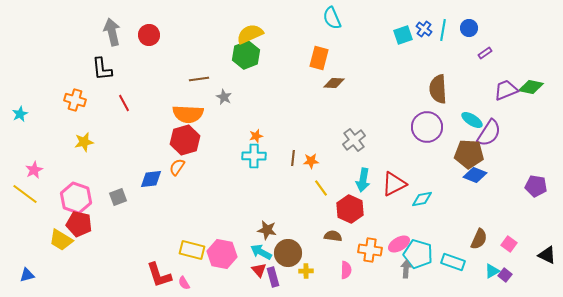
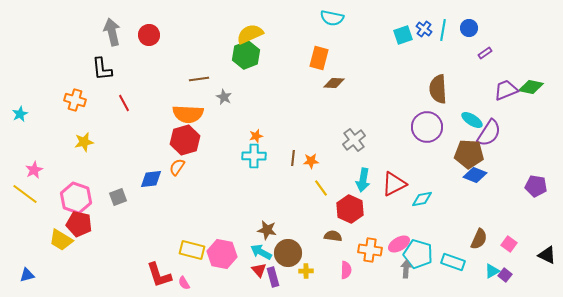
cyan semicircle at (332, 18): rotated 55 degrees counterclockwise
